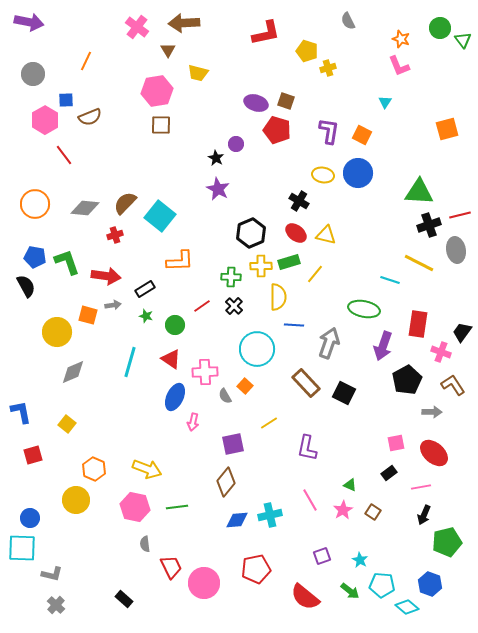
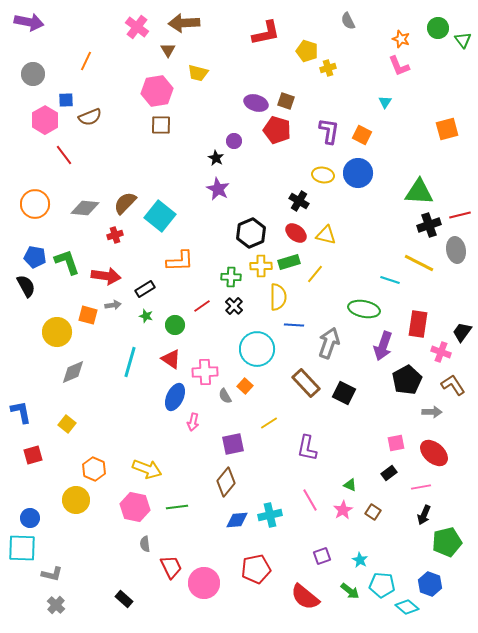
green circle at (440, 28): moved 2 px left
purple circle at (236, 144): moved 2 px left, 3 px up
